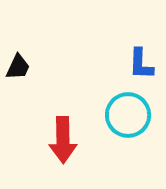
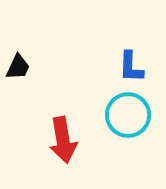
blue L-shape: moved 10 px left, 3 px down
red arrow: rotated 9 degrees counterclockwise
